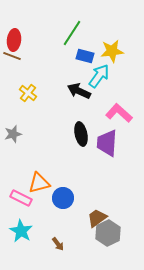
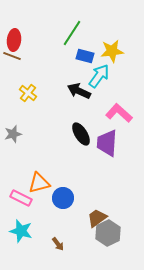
black ellipse: rotated 20 degrees counterclockwise
cyan star: rotated 15 degrees counterclockwise
